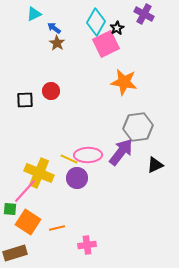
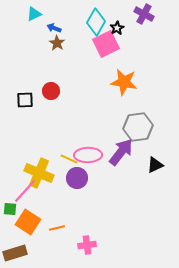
blue arrow: rotated 16 degrees counterclockwise
